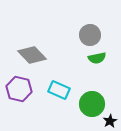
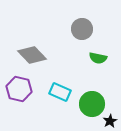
gray circle: moved 8 px left, 6 px up
green semicircle: moved 1 px right; rotated 24 degrees clockwise
cyan rectangle: moved 1 px right, 2 px down
